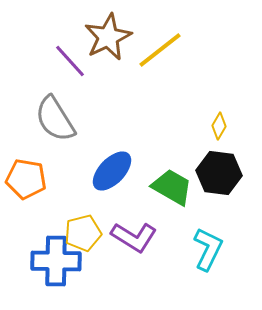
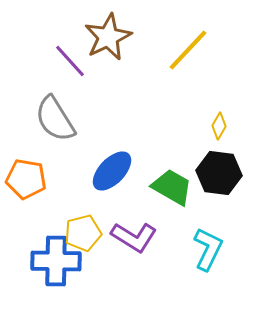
yellow line: moved 28 px right; rotated 9 degrees counterclockwise
